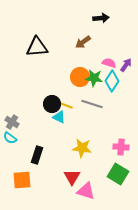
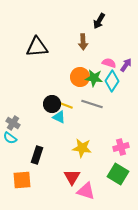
black arrow: moved 2 px left, 3 px down; rotated 126 degrees clockwise
brown arrow: rotated 56 degrees counterclockwise
gray cross: moved 1 px right, 1 px down
pink cross: rotated 21 degrees counterclockwise
